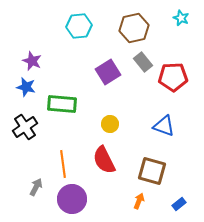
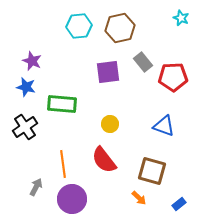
brown hexagon: moved 14 px left
purple square: rotated 25 degrees clockwise
red semicircle: rotated 12 degrees counterclockwise
orange arrow: moved 3 px up; rotated 112 degrees clockwise
